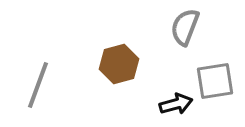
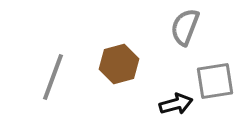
gray line: moved 15 px right, 8 px up
